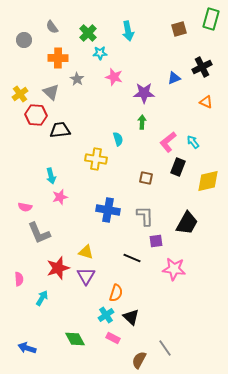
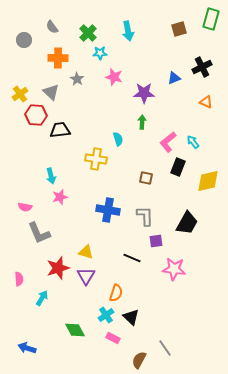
green diamond at (75, 339): moved 9 px up
